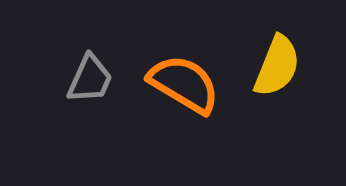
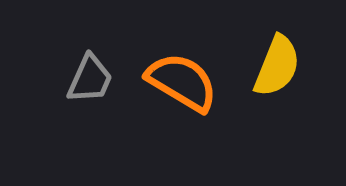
orange semicircle: moved 2 px left, 2 px up
